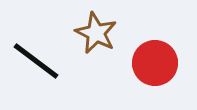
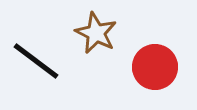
red circle: moved 4 px down
